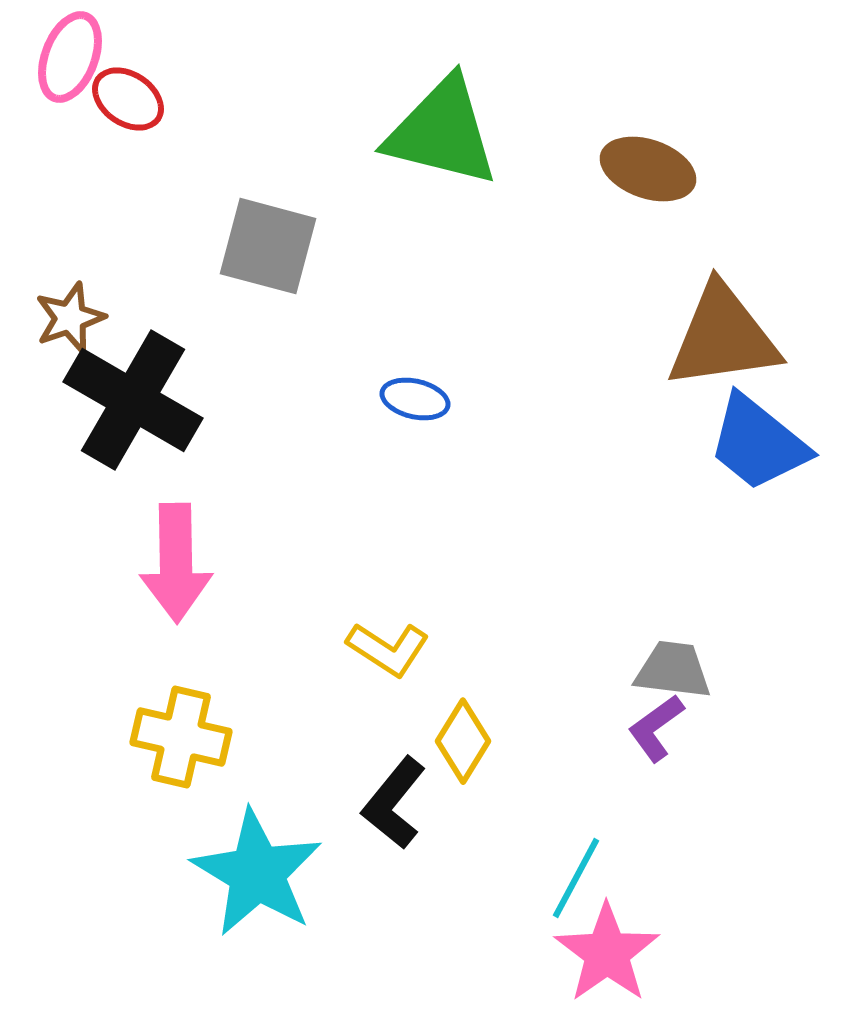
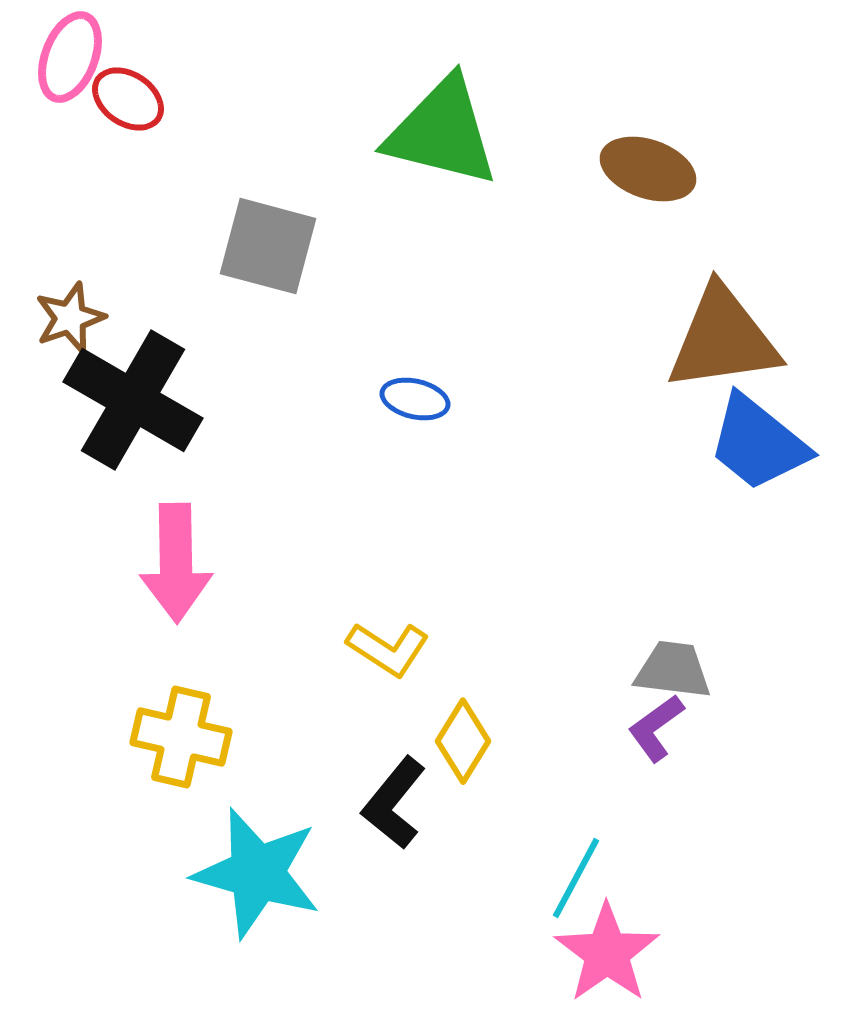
brown triangle: moved 2 px down
cyan star: rotated 15 degrees counterclockwise
